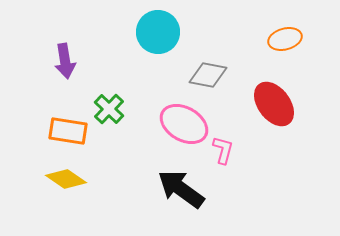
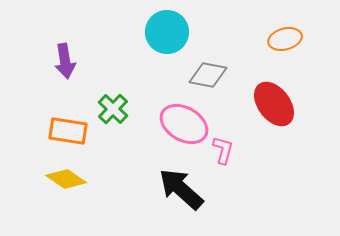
cyan circle: moved 9 px right
green cross: moved 4 px right
black arrow: rotated 6 degrees clockwise
